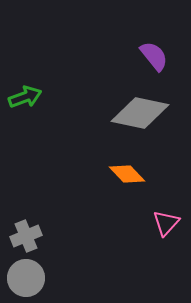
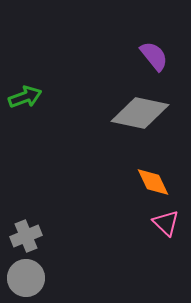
orange diamond: moved 26 px right, 8 px down; rotated 18 degrees clockwise
pink triangle: rotated 28 degrees counterclockwise
